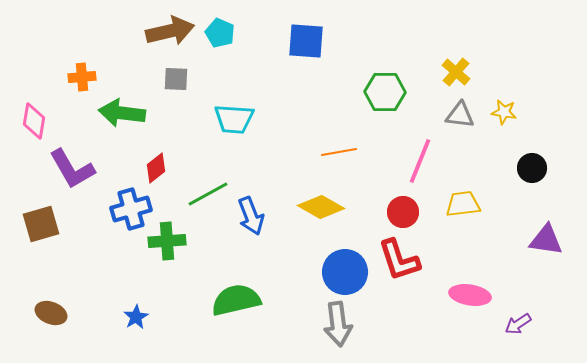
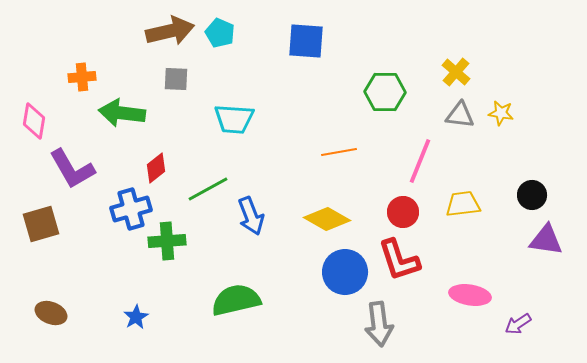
yellow star: moved 3 px left, 1 px down
black circle: moved 27 px down
green line: moved 5 px up
yellow diamond: moved 6 px right, 12 px down
gray arrow: moved 41 px right
